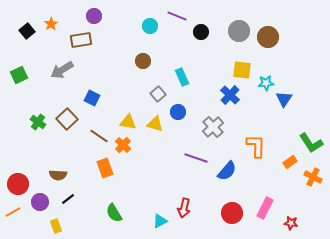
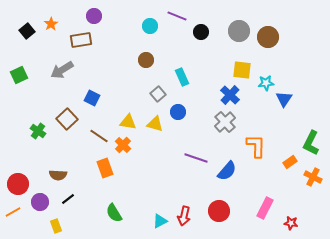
brown circle at (143, 61): moved 3 px right, 1 px up
green cross at (38, 122): moved 9 px down
gray cross at (213, 127): moved 12 px right, 5 px up
green L-shape at (311, 143): rotated 60 degrees clockwise
red arrow at (184, 208): moved 8 px down
red circle at (232, 213): moved 13 px left, 2 px up
